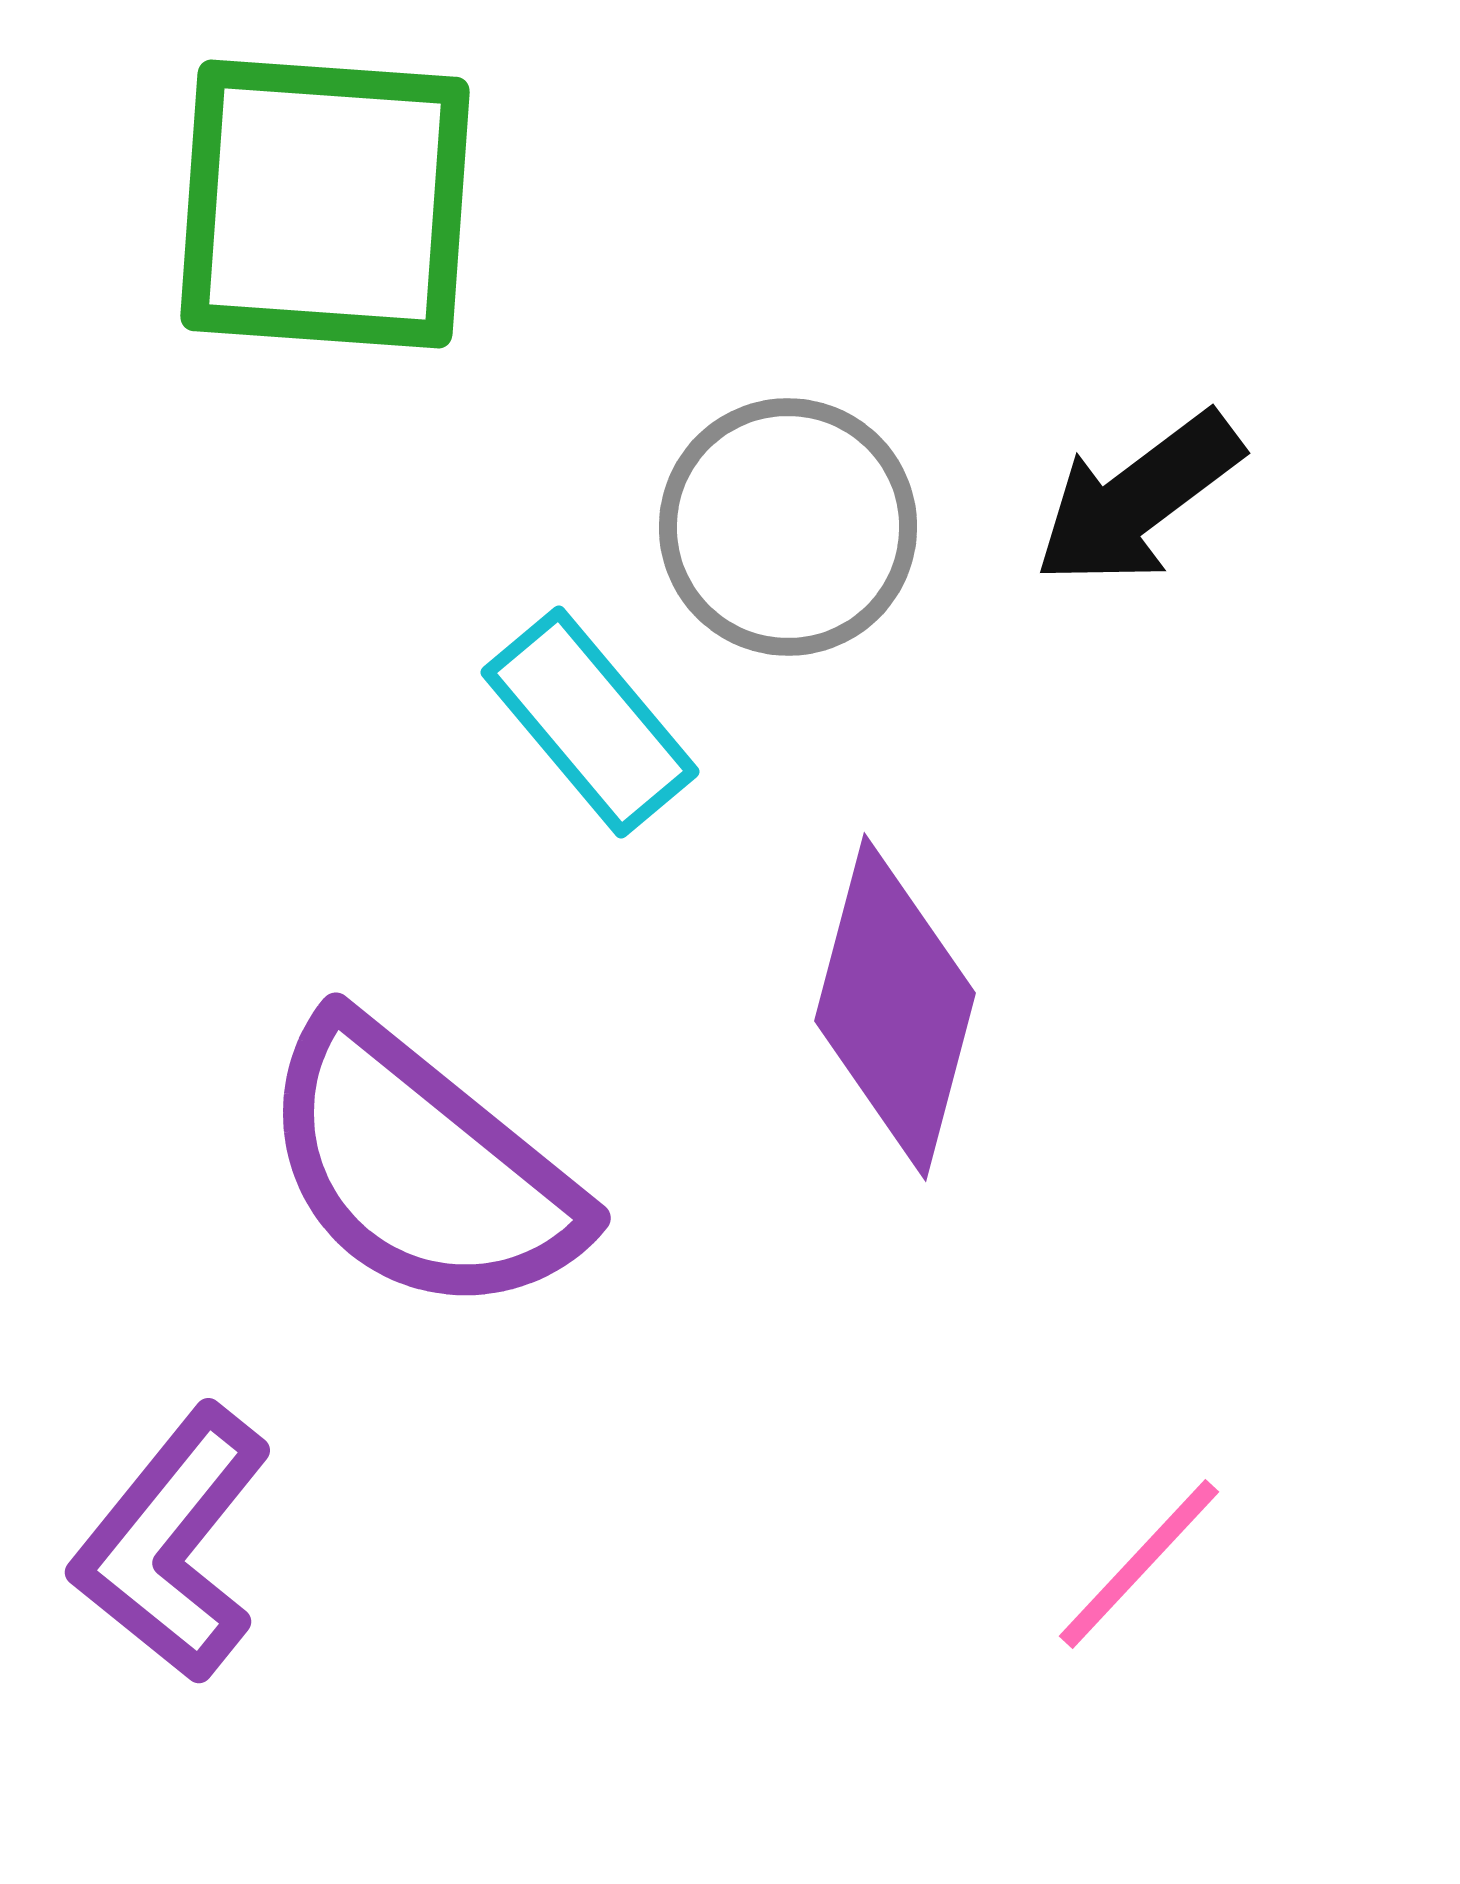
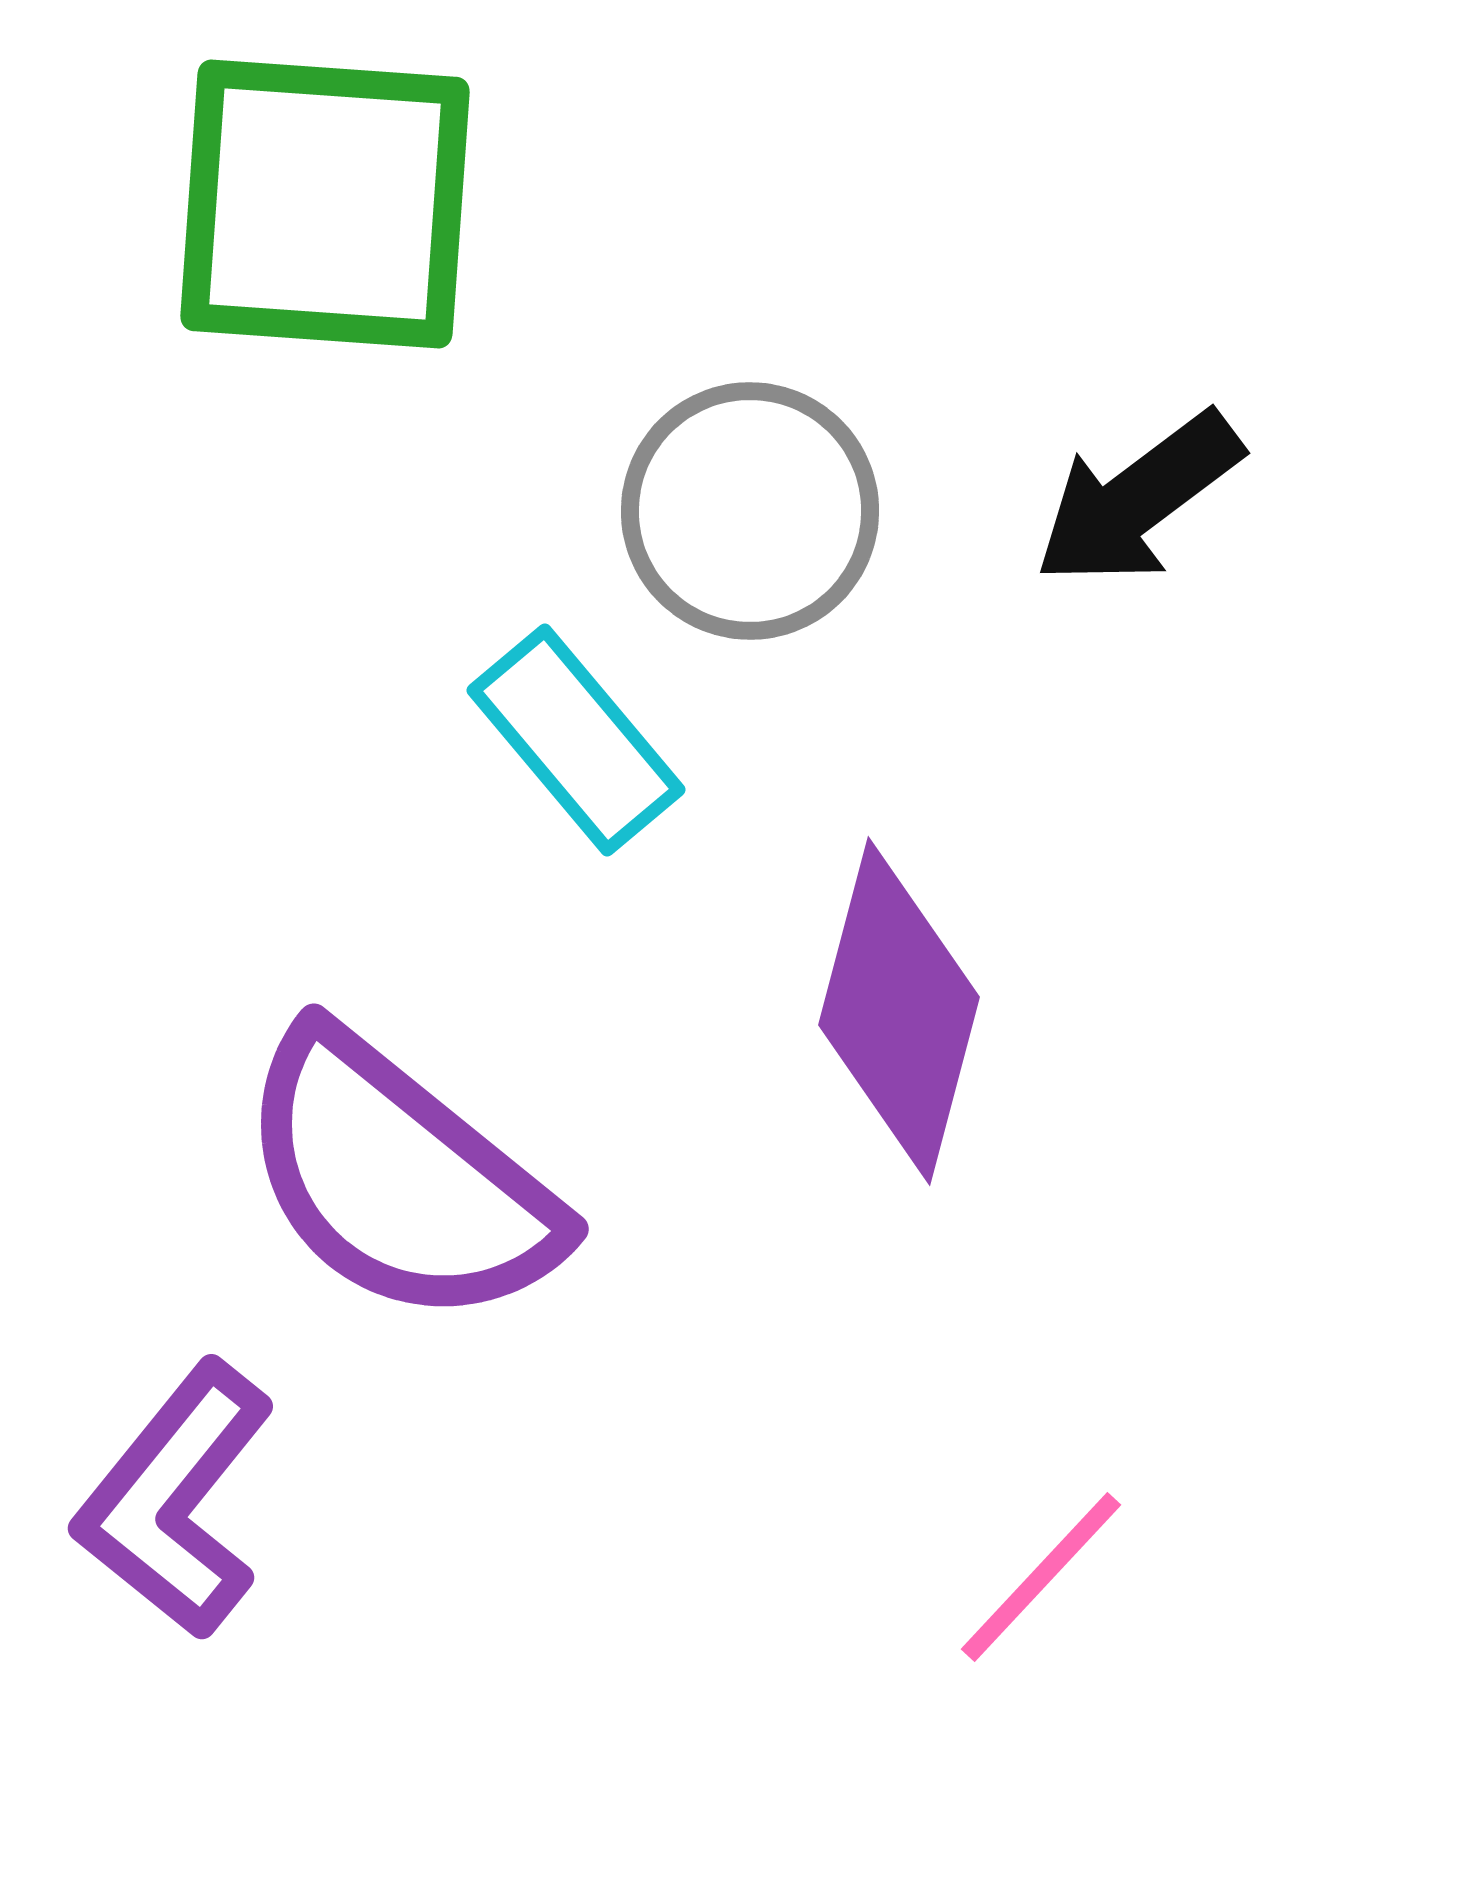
gray circle: moved 38 px left, 16 px up
cyan rectangle: moved 14 px left, 18 px down
purple diamond: moved 4 px right, 4 px down
purple semicircle: moved 22 px left, 11 px down
purple L-shape: moved 3 px right, 44 px up
pink line: moved 98 px left, 13 px down
